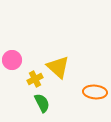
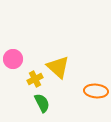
pink circle: moved 1 px right, 1 px up
orange ellipse: moved 1 px right, 1 px up
